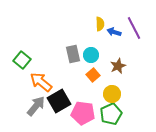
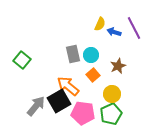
yellow semicircle: rotated 24 degrees clockwise
orange arrow: moved 27 px right, 4 px down
